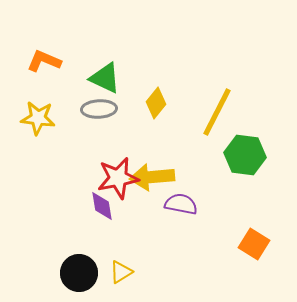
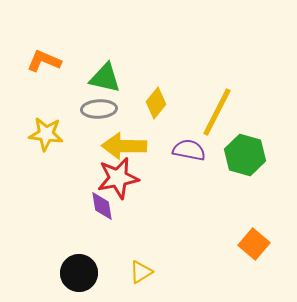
green triangle: rotated 12 degrees counterclockwise
yellow star: moved 8 px right, 16 px down
green hexagon: rotated 9 degrees clockwise
yellow arrow: moved 28 px left, 31 px up; rotated 6 degrees clockwise
purple semicircle: moved 8 px right, 54 px up
orange square: rotated 8 degrees clockwise
yellow triangle: moved 20 px right
